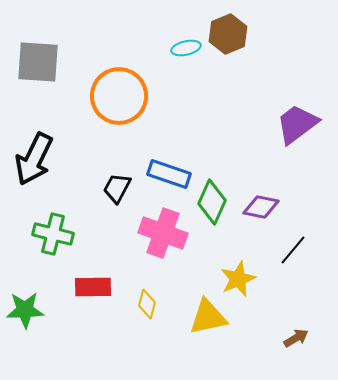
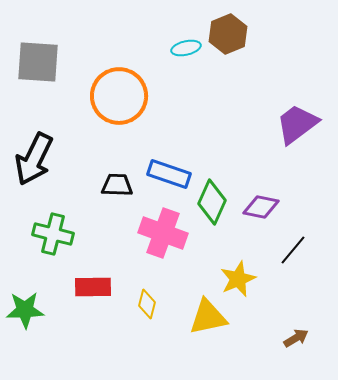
black trapezoid: moved 3 px up; rotated 64 degrees clockwise
